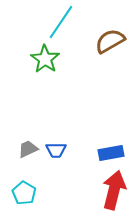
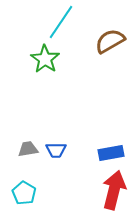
gray trapezoid: rotated 15 degrees clockwise
